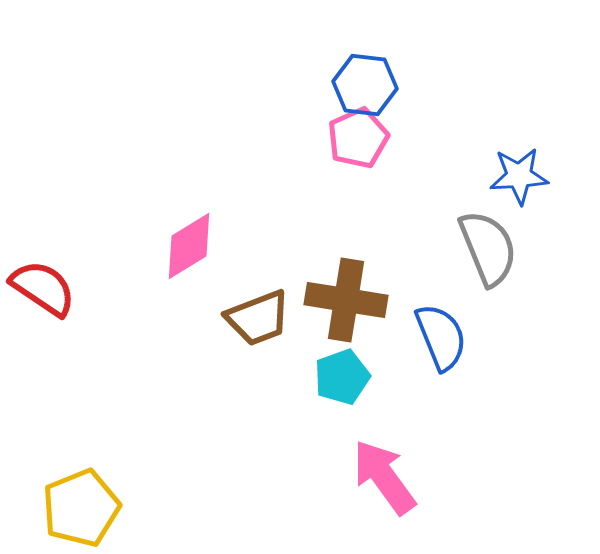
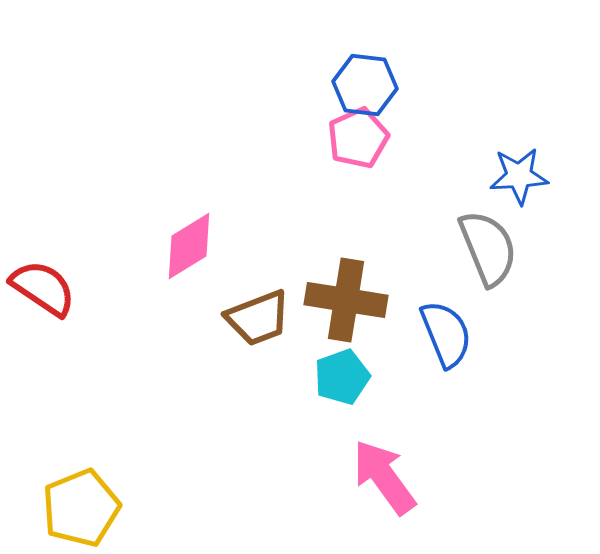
blue semicircle: moved 5 px right, 3 px up
